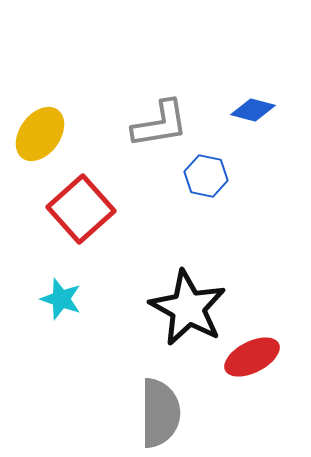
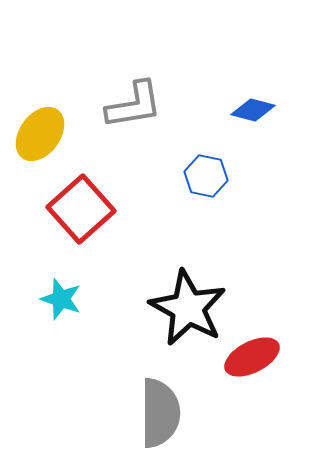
gray L-shape: moved 26 px left, 19 px up
